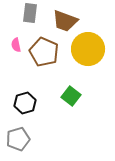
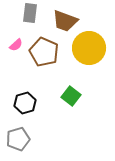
pink semicircle: rotated 120 degrees counterclockwise
yellow circle: moved 1 px right, 1 px up
